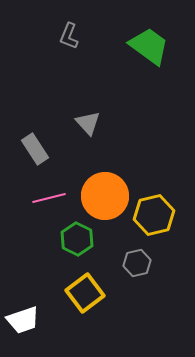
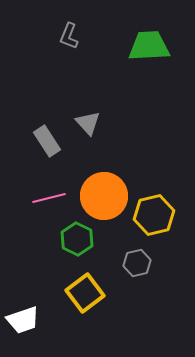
green trapezoid: rotated 39 degrees counterclockwise
gray rectangle: moved 12 px right, 8 px up
orange circle: moved 1 px left
